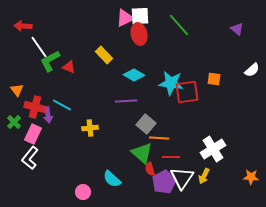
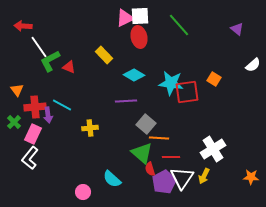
red ellipse: moved 3 px down
white semicircle: moved 1 px right, 5 px up
orange square: rotated 24 degrees clockwise
red cross: rotated 20 degrees counterclockwise
